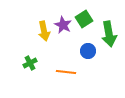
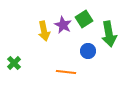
green cross: moved 16 px left; rotated 16 degrees counterclockwise
